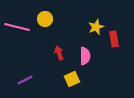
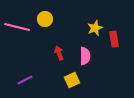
yellow star: moved 1 px left, 1 px down
yellow square: moved 1 px down
